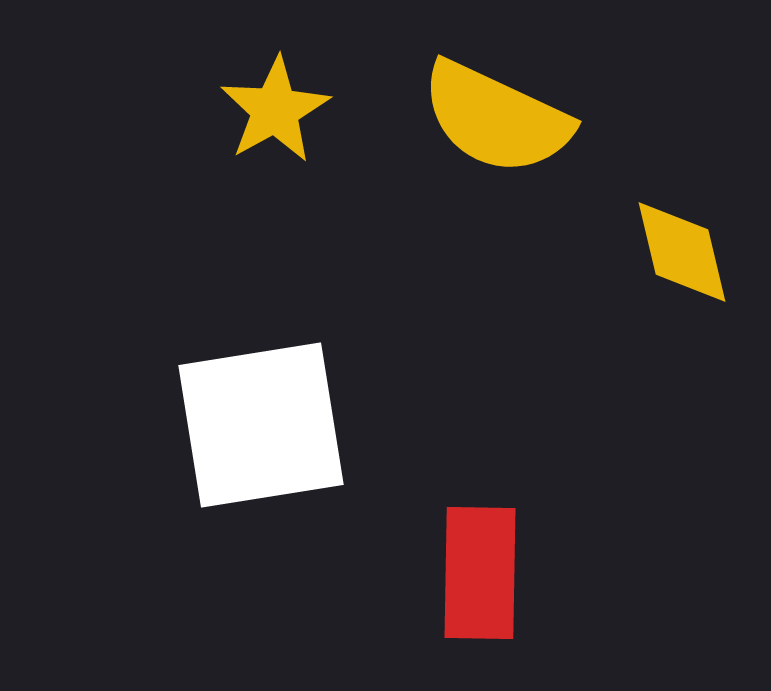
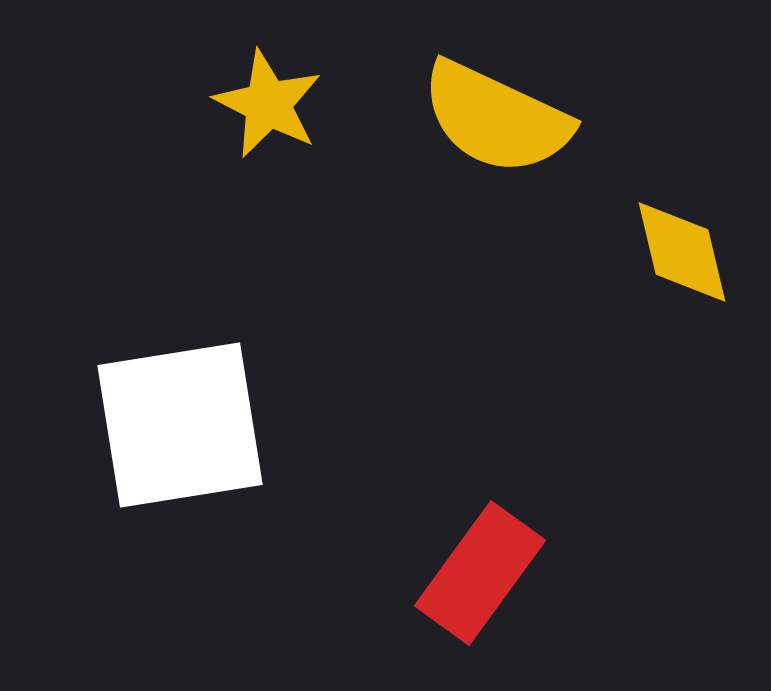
yellow star: moved 7 px left, 6 px up; rotated 16 degrees counterclockwise
white square: moved 81 px left
red rectangle: rotated 35 degrees clockwise
